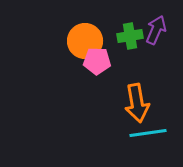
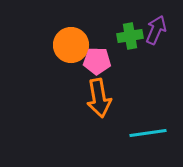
orange circle: moved 14 px left, 4 px down
orange arrow: moved 38 px left, 5 px up
